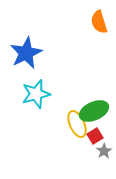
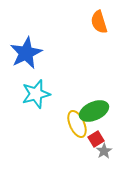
red square: moved 1 px right, 3 px down
